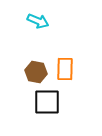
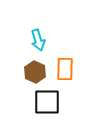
cyan arrow: moved 19 px down; rotated 50 degrees clockwise
brown hexagon: moved 1 px left; rotated 15 degrees clockwise
